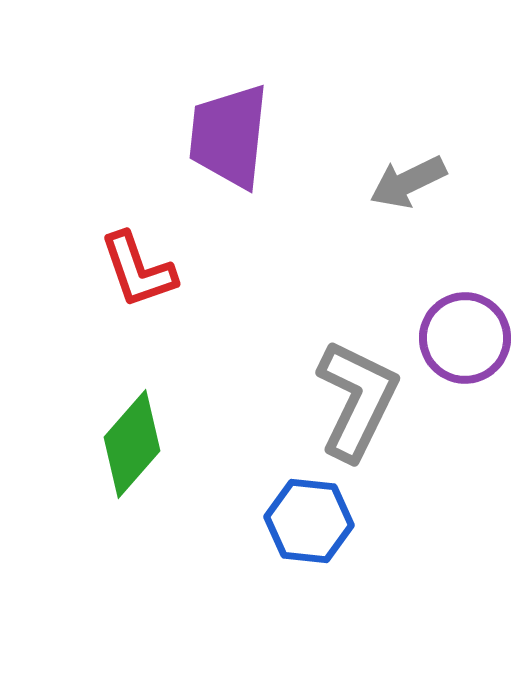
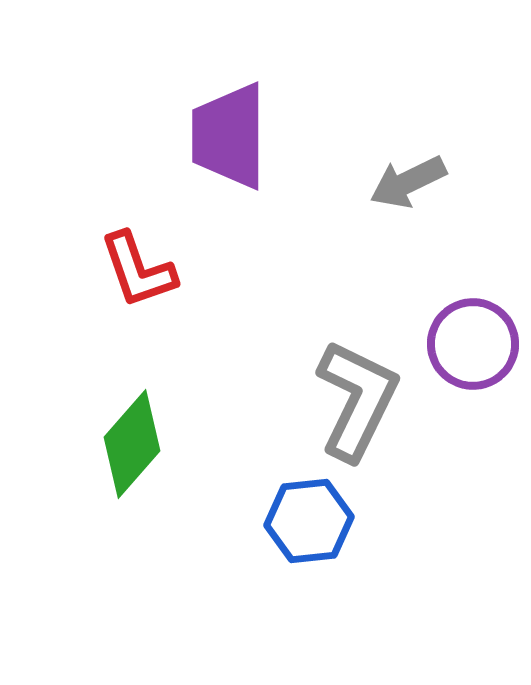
purple trapezoid: rotated 6 degrees counterclockwise
purple circle: moved 8 px right, 6 px down
blue hexagon: rotated 12 degrees counterclockwise
